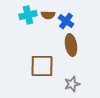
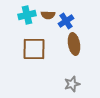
cyan cross: moved 1 px left
blue cross: rotated 21 degrees clockwise
brown ellipse: moved 3 px right, 1 px up
brown square: moved 8 px left, 17 px up
